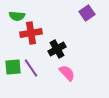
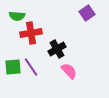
purple line: moved 1 px up
pink semicircle: moved 2 px right, 2 px up
